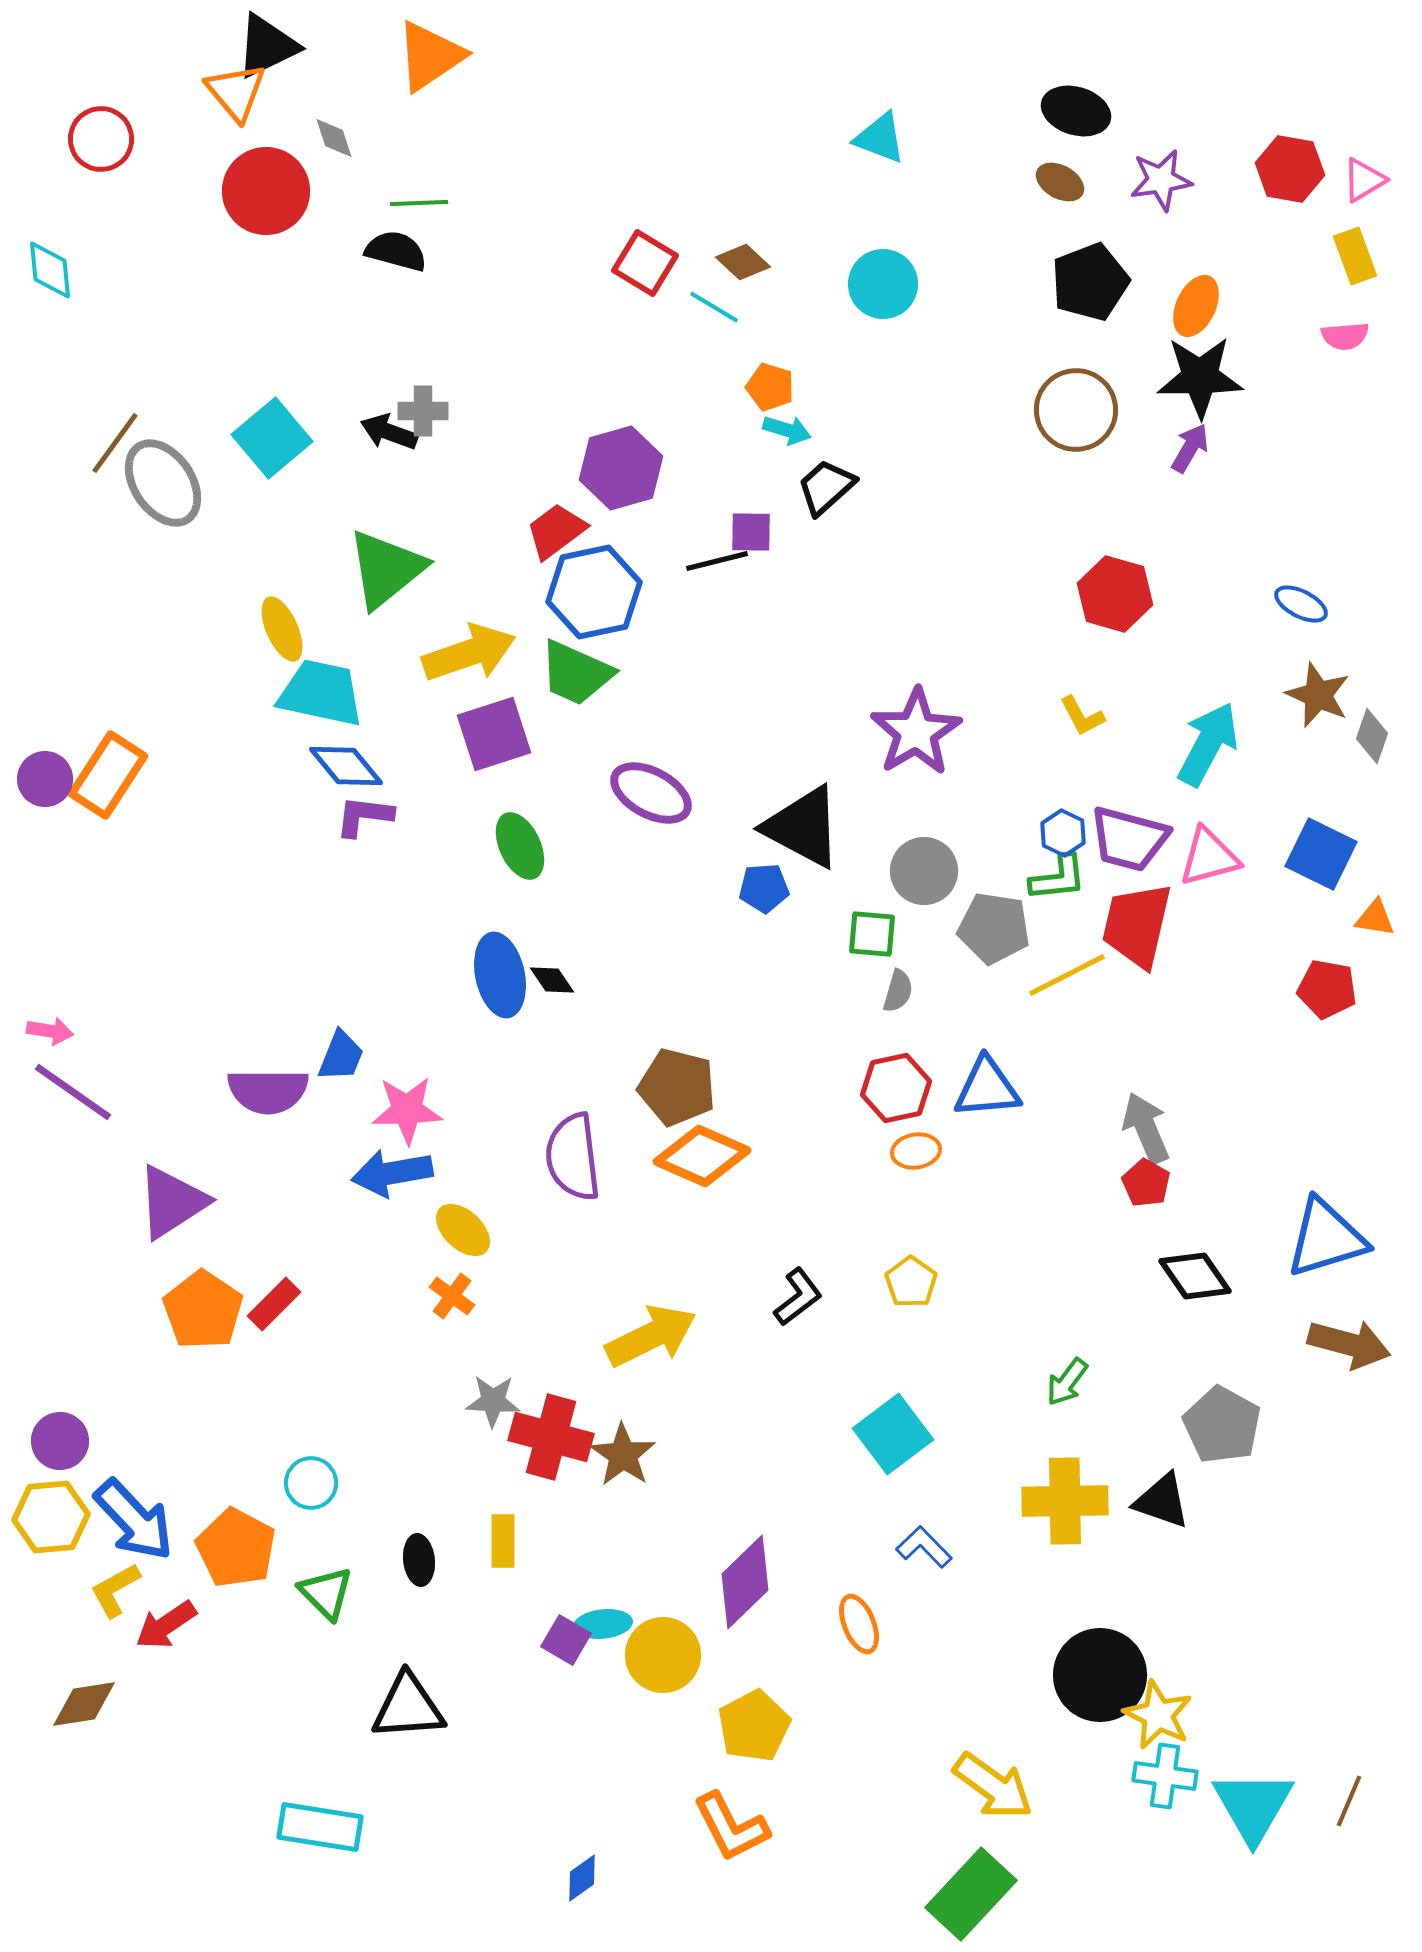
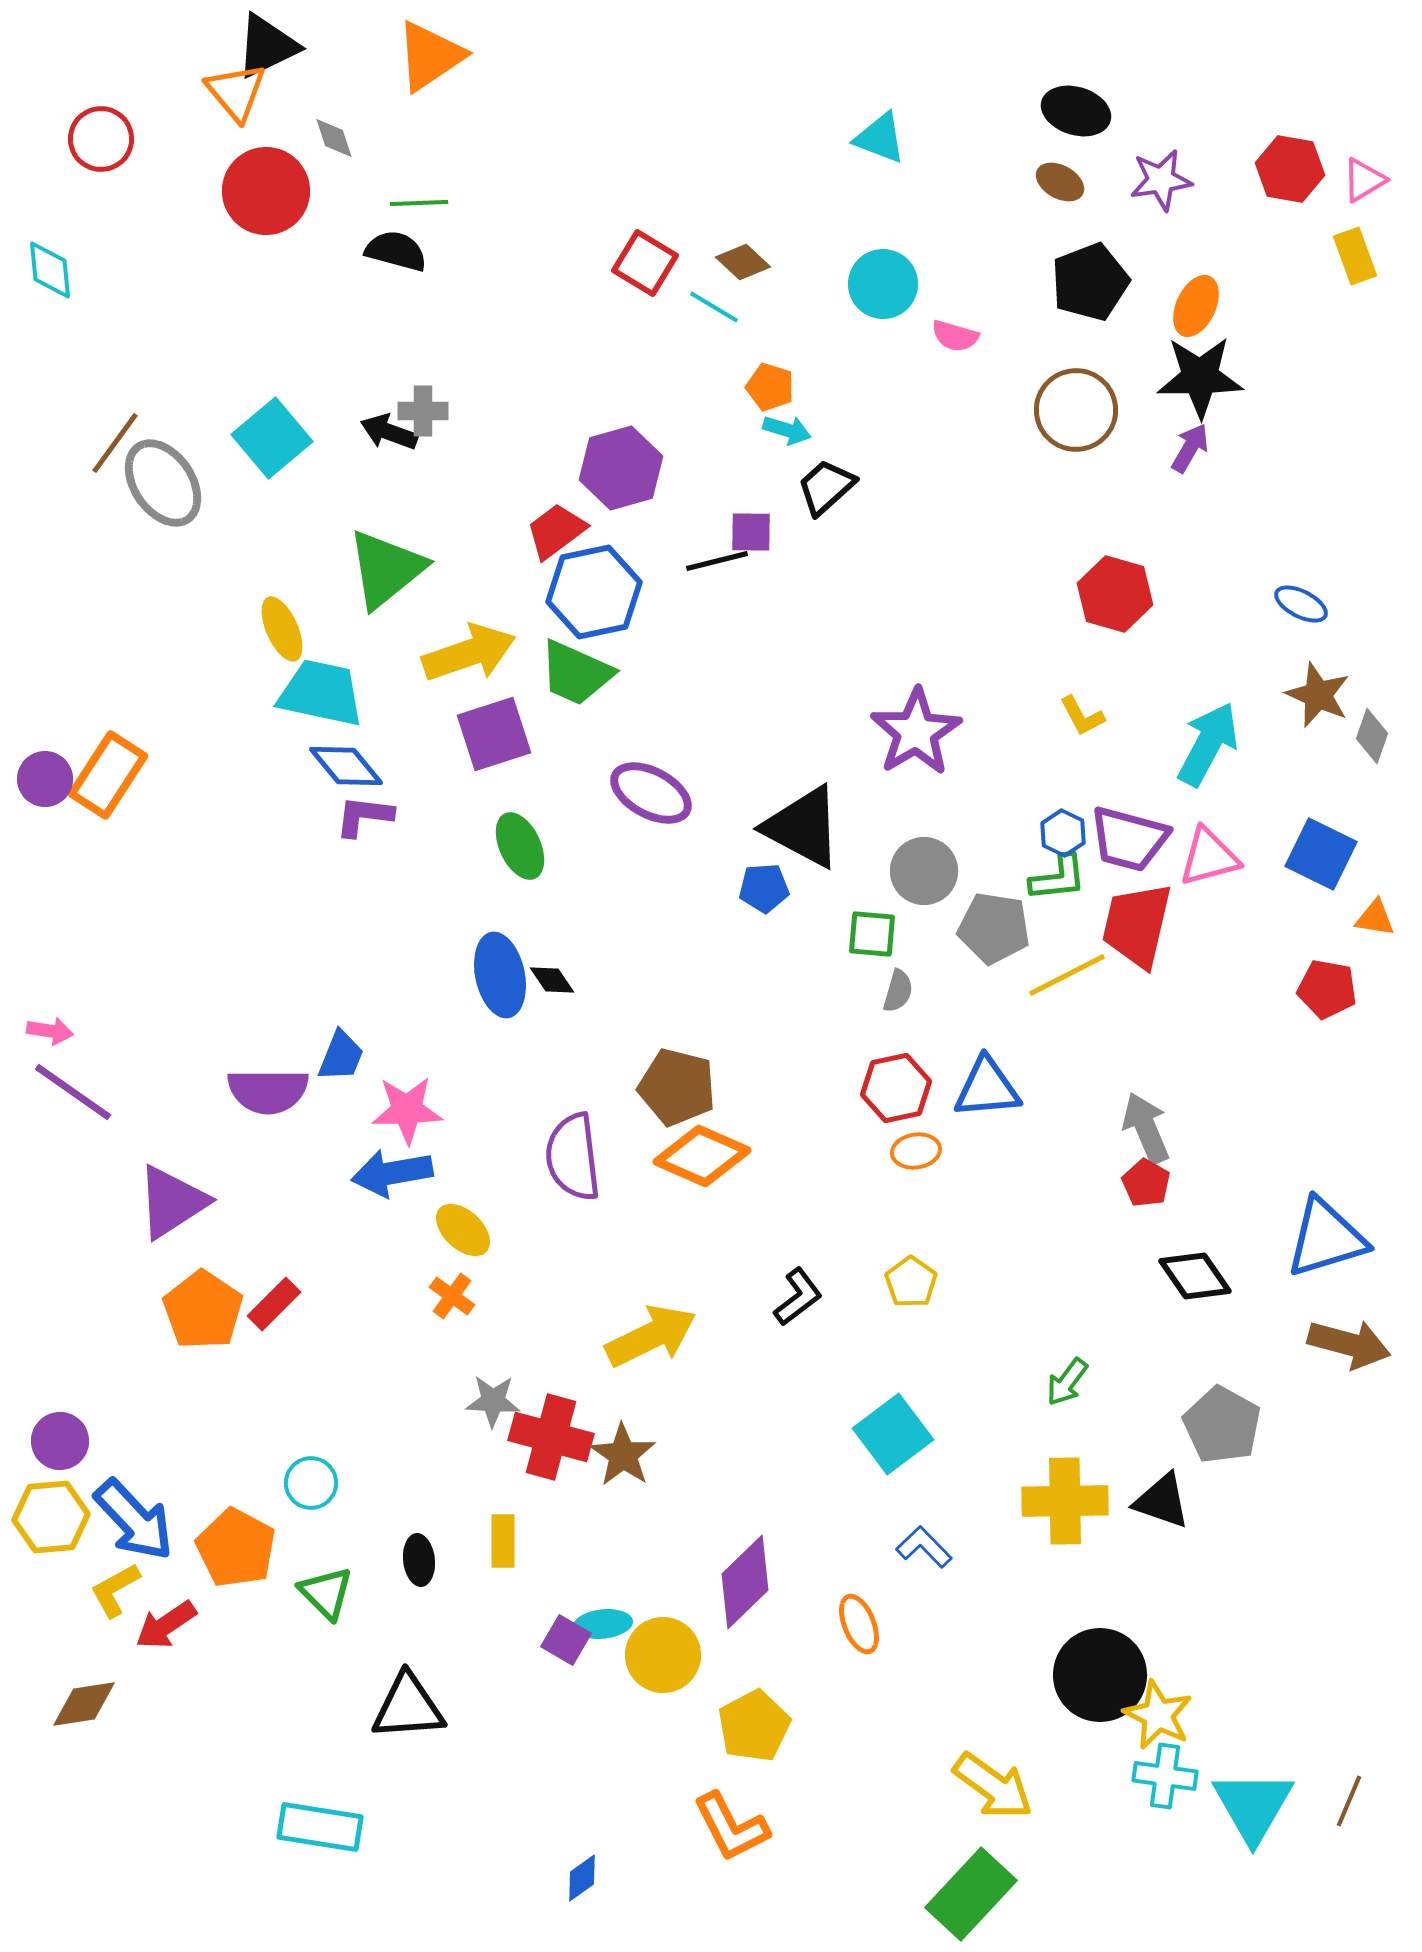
pink semicircle at (1345, 336): moved 390 px left; rotated 21 degrees clockwise
